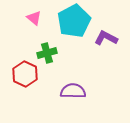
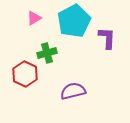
pink triangle: rotated 49 degrees clockwise
purple L-shape: moved 1 px right; rotated 65 degrees clockwise
purple semicircle: rotated 15 degrees counterclockwise
